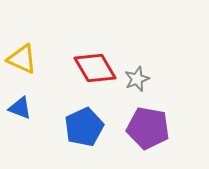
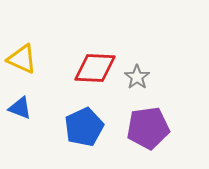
red diamond: rotated 57 degrees counterclockwise
gray star: moved 2 px up; rotated 15 degrees counterclockwise
purple pentagon: rotated 18 degrees counterclockwise
